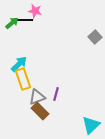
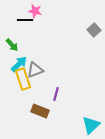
green arrow: moved 22 px down; rotated 88 degrees clockwise
gray square: moved 1 px left, 7 px up
gray triangle: moved 2 px left, 27 px up
brown rectangle: rotated 24 degrees counterclockwise
